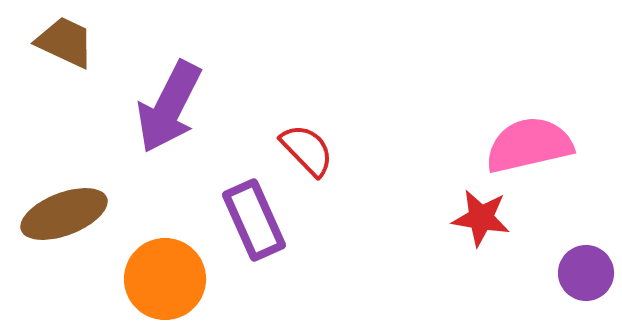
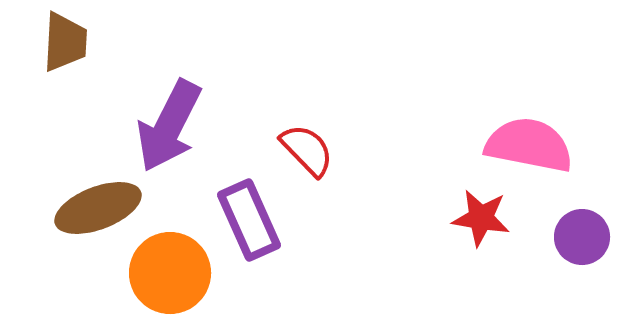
brown trapezoid: rotated 68 degrees clockwise
purple arrow: moved 19 px down
pink semicircle: rotated 24 degrees clockwise
brown ellipse: moved 34 px right, 6 px up
purple rectangle: moved 5 px left
purple circle: moved 4 px left, 36 px up
orange circle: moved 5 px right, 6 px up
